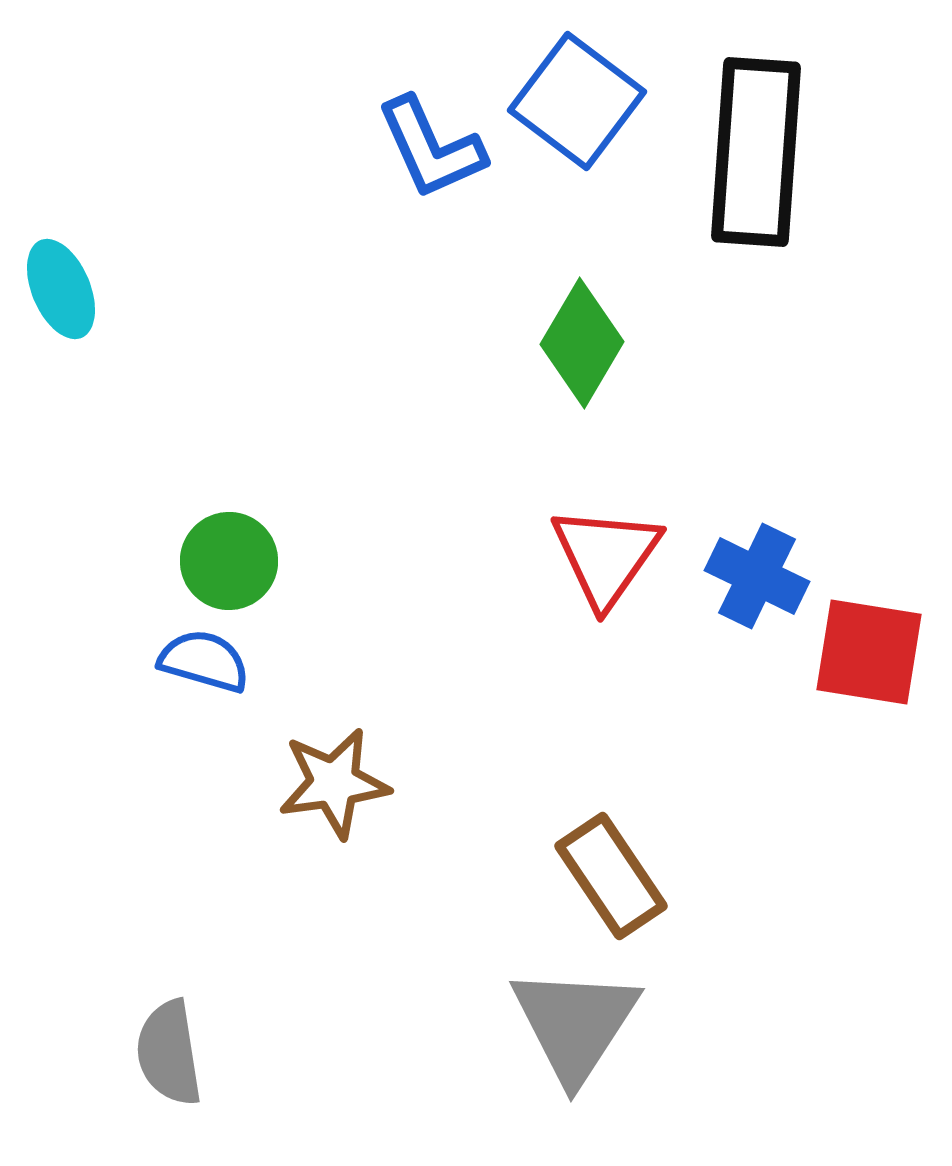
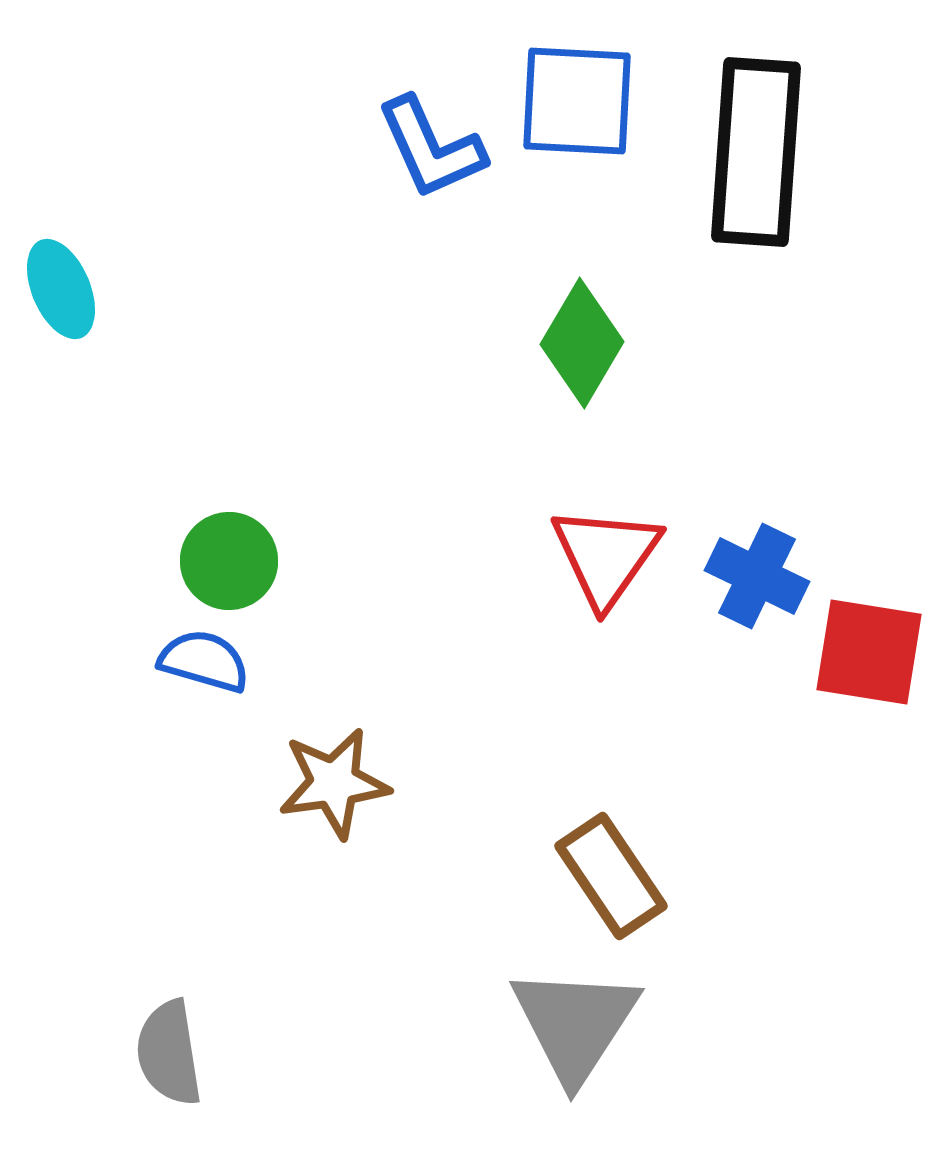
blue square: rotated 34 degrees counterclockwise
